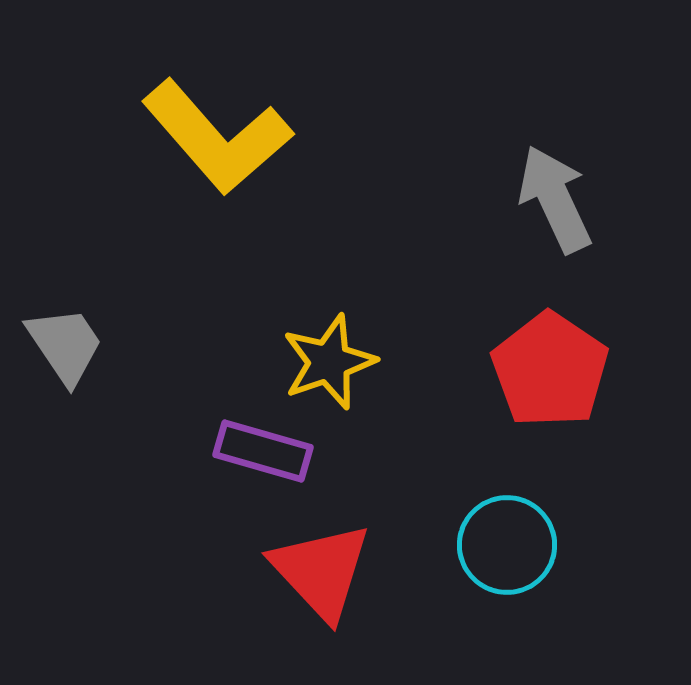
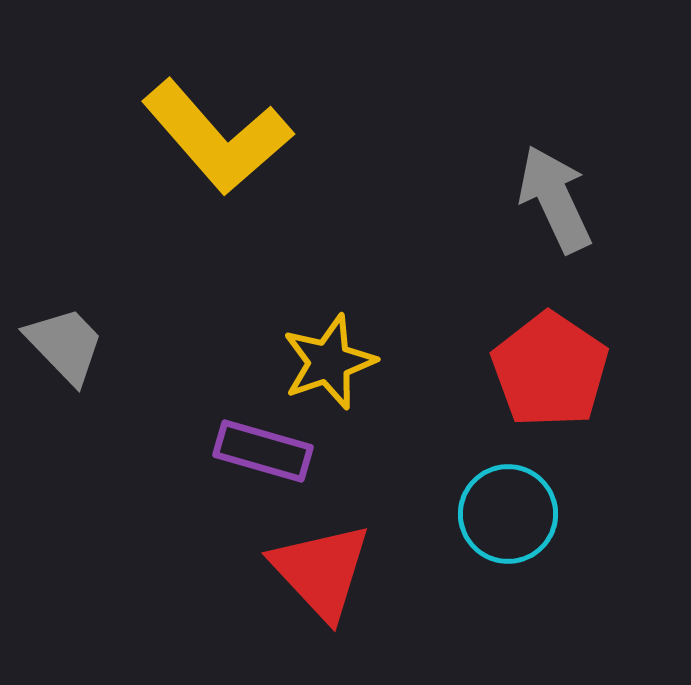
gray trapezoid: rotated 10 degrees counterclockwise
cyan circle: moved 1 px right, 31 px up
